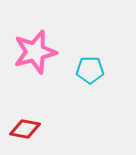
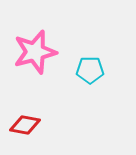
red diamond: moved 4 px up
